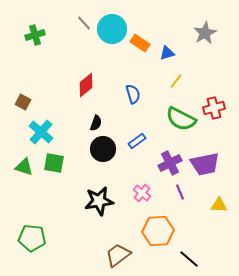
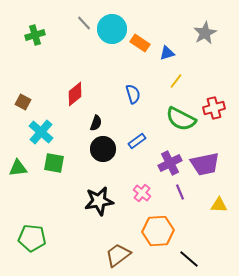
red diamond: moved 11 px left, 9 px down
green triangle: moved 6 px left, 1 px down; rotated 24 degrees counterclockwise
